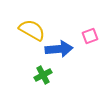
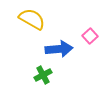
yellow semicircle: moved 11 px up
pink square: rotated 21 degrees counterclockwise
